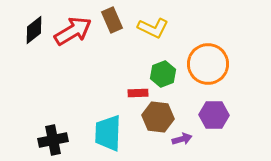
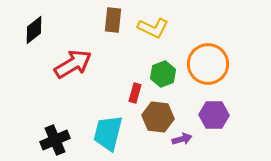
brown rectangle: moved 1 px right; rotated 30 degrees clockwise
red arrow: moved 33 px down
red rectangle: moved 3 px left; rotated 72 degrees counterclockwise
cyan trapezoid: rotated 12 degrees clockwise
black cross: moved 2 px right; rotated 12 degrees counterclockwise
